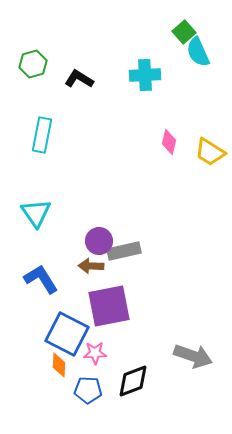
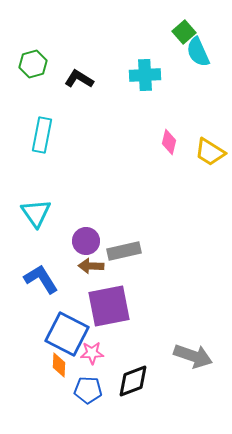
purple circle: moved 13 px left
pink star: moved 3 px left
